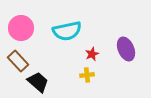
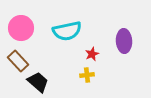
purple ellipse: moved 2 px left, 8 px up; rotated 20 degrees clockwise
